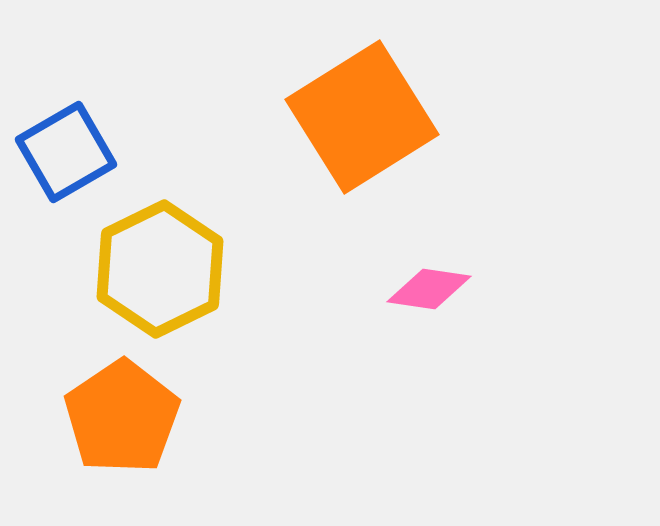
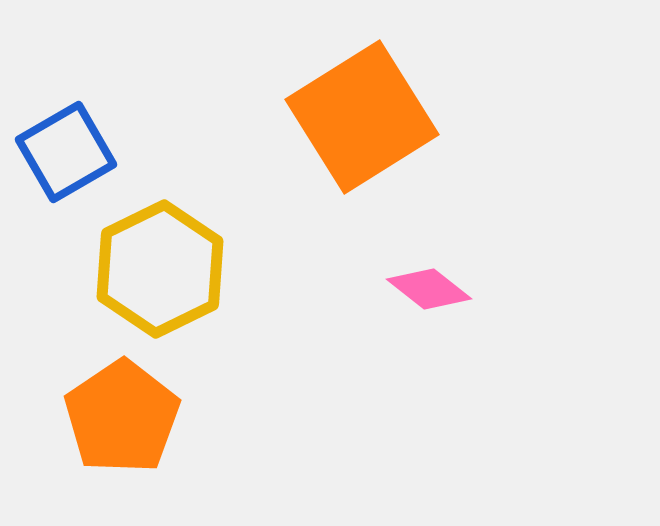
pink diamond: rotated 30 degrees clockwise
